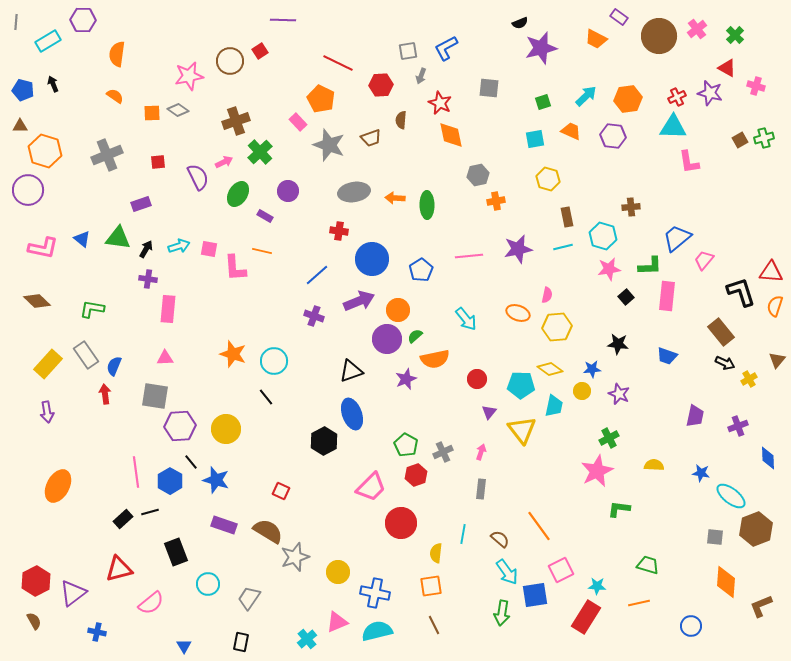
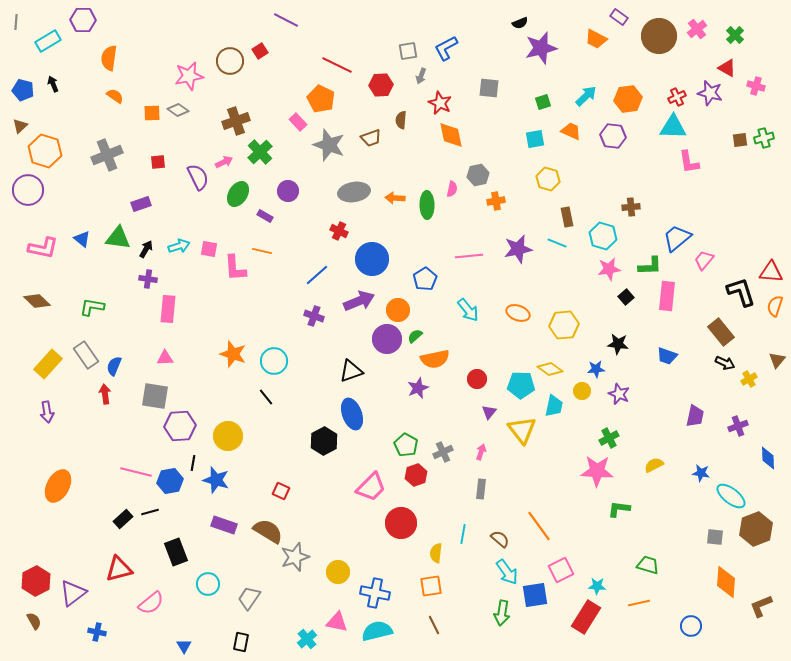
purple line at (283, 20): moved 3 px right; rotated 25 degrees clockwise
orange semicircle at (117, 54): moved 8 px left, 4 px down
red line at (338, 63): moved 1 px left, 2 px down
brown triangle at (20, 126): rotated 42 degrees counterclockwise
brown square at (740, 140): rotated 21 degrees clockwise
red cross at (339, 231): rotated 18 degrees clockwise
cyan line at (563, 247): moved 6 px left, 4 px up; rotated 36 degrees clockwise
blue pentagon at (421, 270): moved 4 px right, 9 px down
pink semicircle at (547, 295): moved 95 px left, 106 px up
green L-shape at (92, 309): moved 2 px up
cyan arrow at (466, 319): moved 2 px right, 9 px up
yellow hexagon at (557, 327): moved 7 px right, 2 px up
blue star at (592, 369): moved 4 px right
purple star at (406, 379): moved 12 px right, 9 px down
yellow circle at (226, 429): moved 2 px right, 7 px down
black line at (191, 462): moved 2 px right, 1 px down; rotated 49 degrees clockwise
yellow semicircle at (654, 465): rotated 30 degrees counterclockwise
pink star at (597, 471): rotated 28 degrees clockwise
pink line at (136, 472): rotated 68 degrees counterclockwise
blue hexagon at (170, 481): rotated 20 degrees clockwise
pink triangle at (337, 622): rotated 35 degrees clockwise
